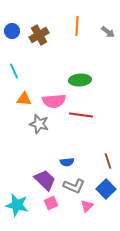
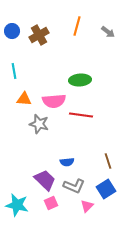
orange line: rotated 12 degrees clockwise
cyan line: rotated 14 degrees clockwise
blue square: rotated 12 degrees clockwise
